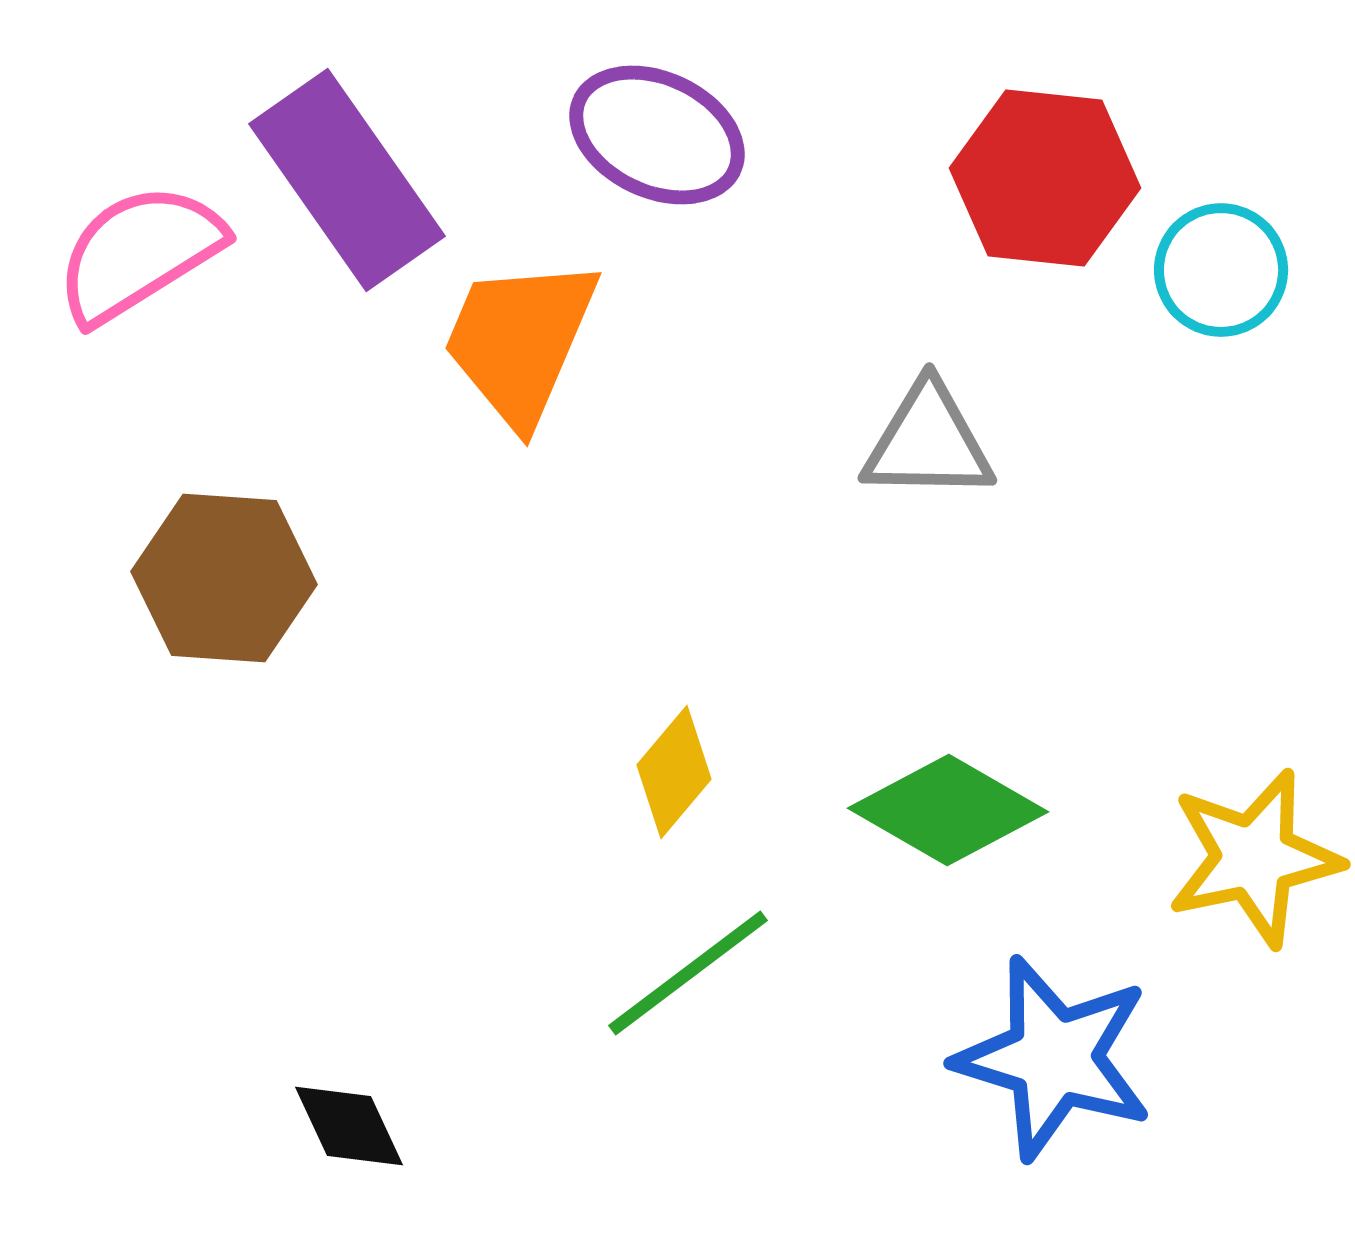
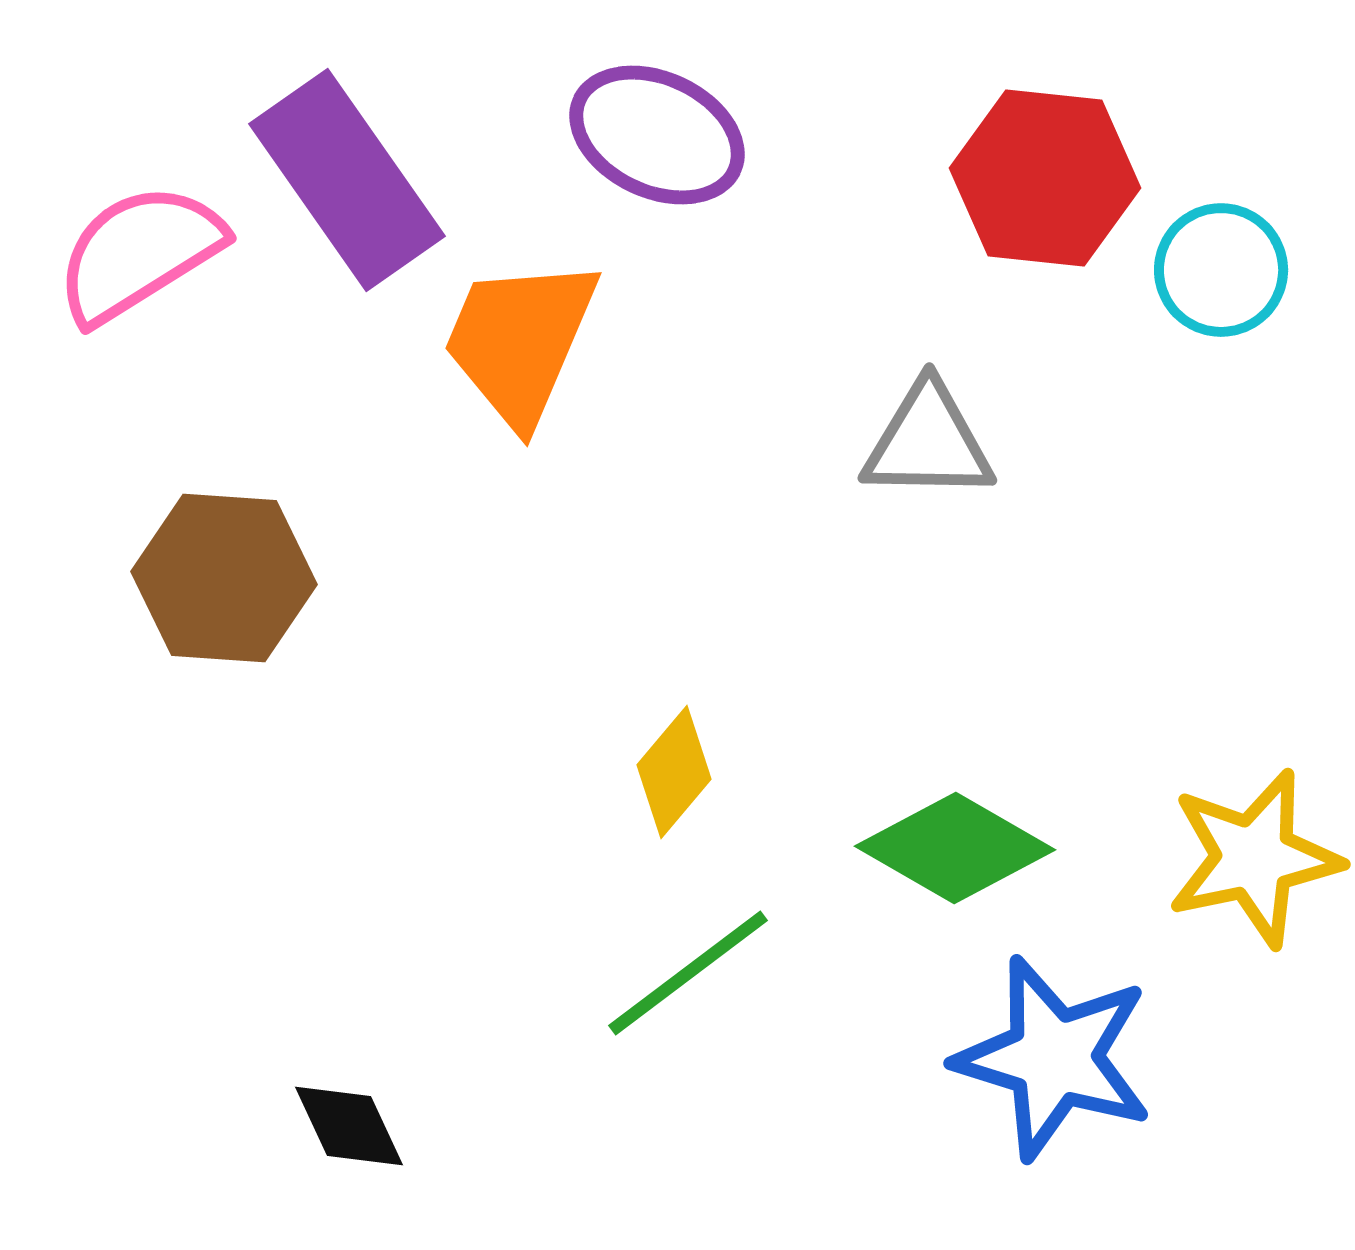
green diamond: moved 7 px right, 38 px down
